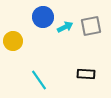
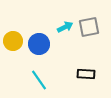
blue circle: moved 4 px left, 27 px down
gray square: moved 2 px left, 1 px down
